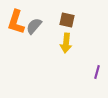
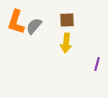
brown square: rotated 14 degrees counterclockwise
purple line: moved 8 px up
